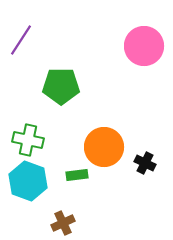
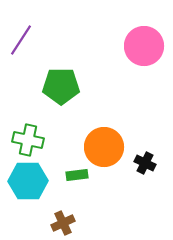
cyan hexagon: rotated 21 degrees counterclockwise
